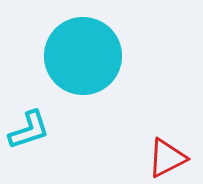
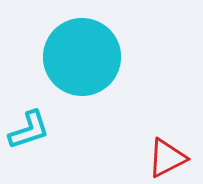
cyan circle: moved 1 px left, 1 px down
